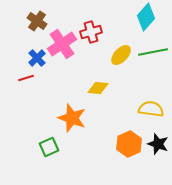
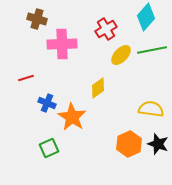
brown cross: moved 2 px up; rotated 18 degrees counterclockwise
red cross: moved 15 px right, 3 px up; rotated 15 degrees counterclockwise
pink cross: rotated 32 degrees clockwise
green line: moved 1 px left, 2 px up
blue cross: moved 10 px right, 45 px down; rotated 24 degrees counterclockwise
yellow diamond: rotated 40 degrees counterclockwise
orange star: moved 1 px up; rotated 12 degrees clockwise
green square: moved 1 px down
